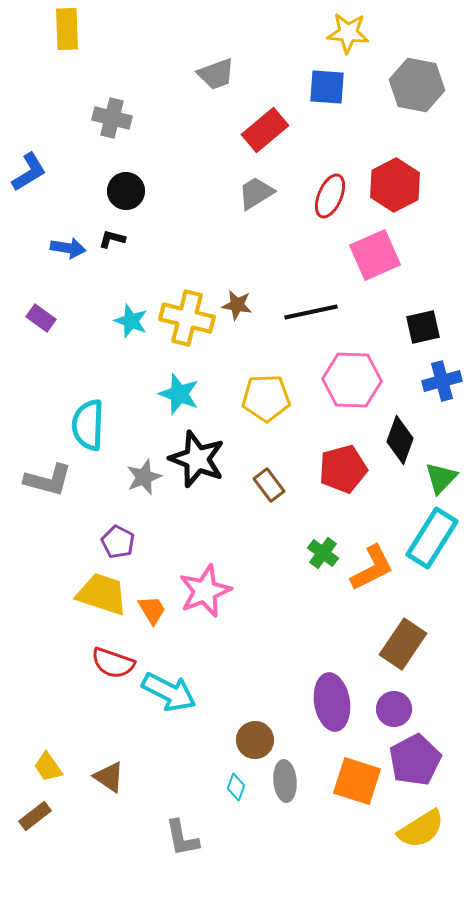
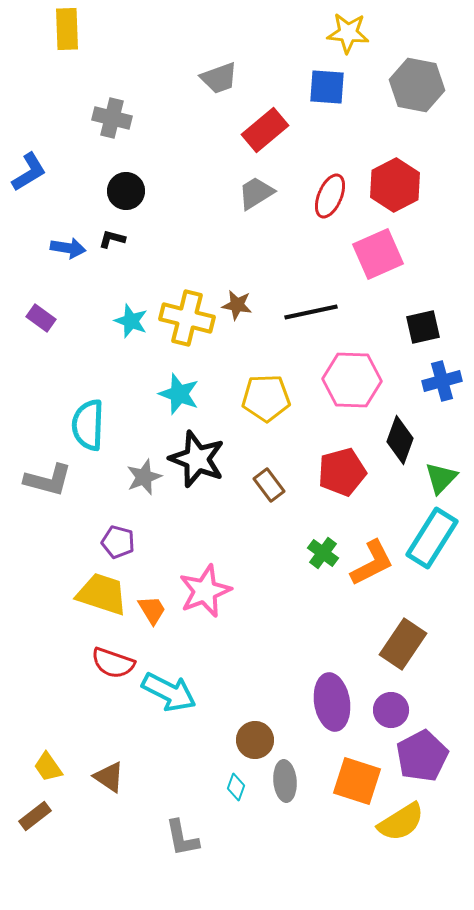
gray trapezoid at (216, 74): moved 3 px right, 4 px down
pink square at (375, 255): moved 3 px right, 1 px up
red pentagon at (343, 469): moved 1 px left, 3 px down
purple pentagon at (118, 542): rotated 12 degrees counterclockwise
orange L-shape at (372, 568): moved 5 px up
purple circle at (394, 709): moved 3 px left, 1 px down
purple pentagon at (415, 760): moved 7 px right, 4 px up
yellow semicircle at (421, 829): moved 20 px left, 7 px up
